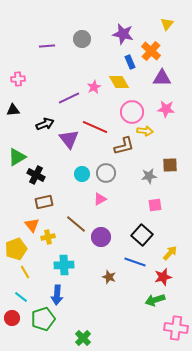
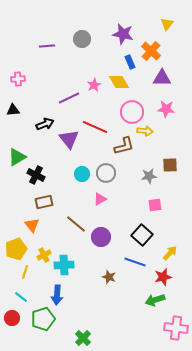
pink star at (94, 87): moved 2 px up
yellow cross at (48, 237): moved 4 px left, 18 px down; rotated 16 degrees counterclockwise
yellow line at (25, 272): rotated 48 degrees clockwise
